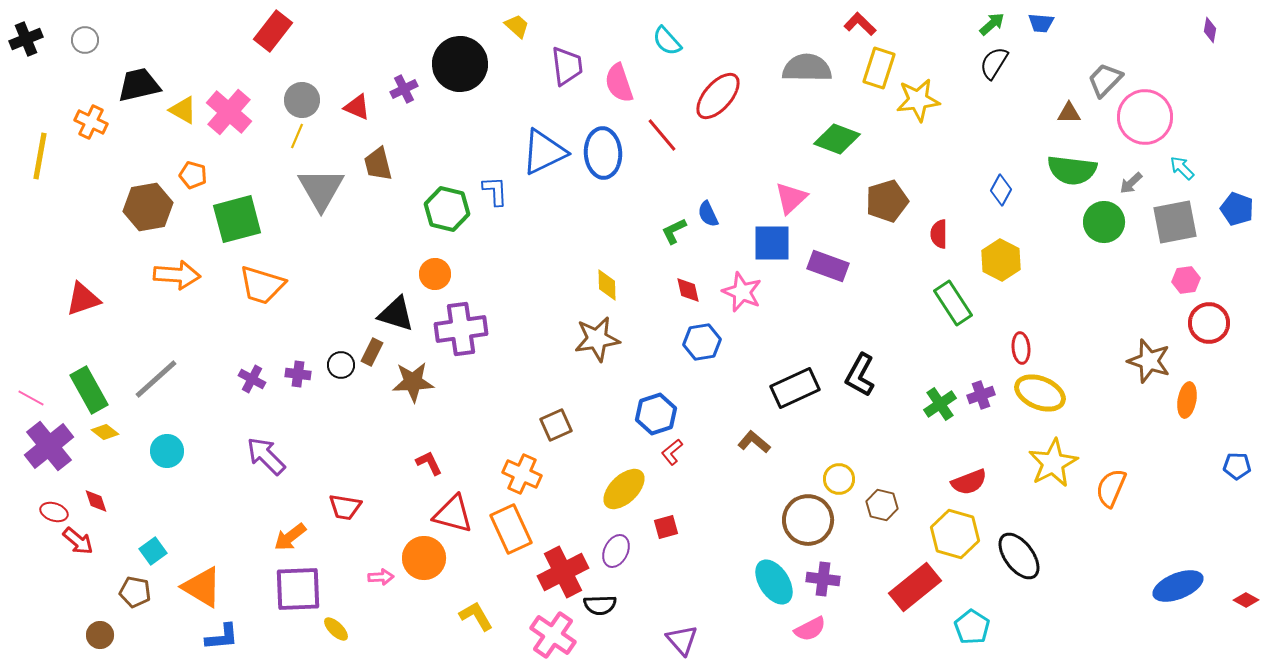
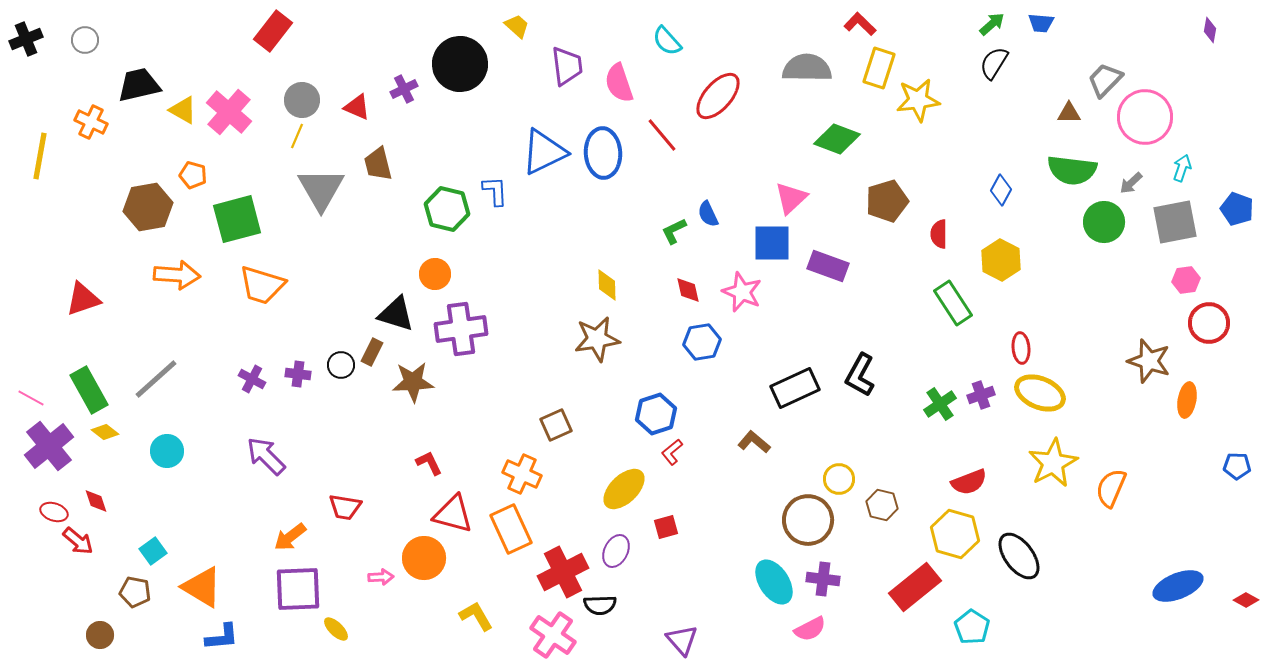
cyan arrow at (1182, 168): rotated 64 degrees clockwise
